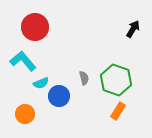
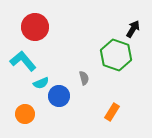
green hexagon: moved 25 px up
orange rectangle: moved 6 px left, 1 px down
